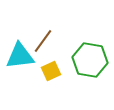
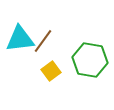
cyan triangle: moved 17 px up
yellow square: rotated 12 degrees counterclockwise
